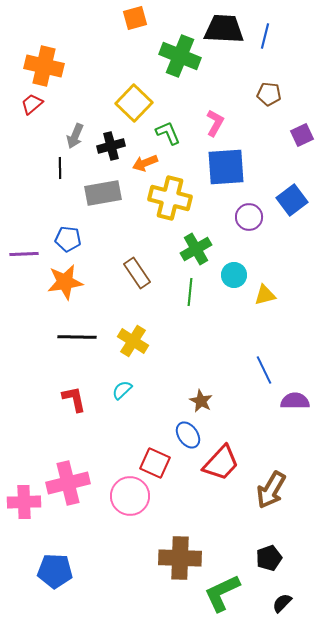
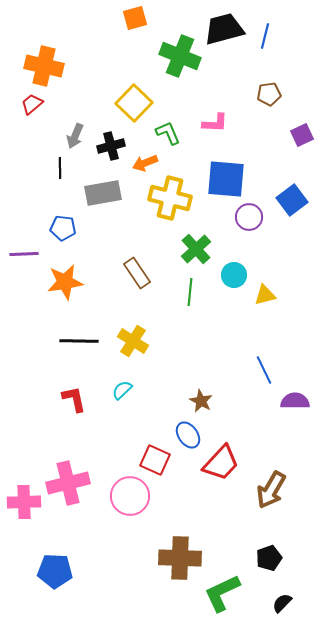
black trapezoid at (224, 29): rotated 18 degrees counterclockwise
brown pentagon at (269, 94): rotated 15 degrees counterclockwise
pink L-shape at (215, 123): rotated 64 degrees clockwise
blue square at (226, 167): moved 12 px down; rotated 9 degrees clockwise
blue pentagon at (68, 239): moved 5 px left, 11 px up
green cross at (196, 249): rotated 12 degrees counterclockwise
black line at (77, 337): moved 2 px right, 4 px down
red square at (155, 463): moved 3 px up
